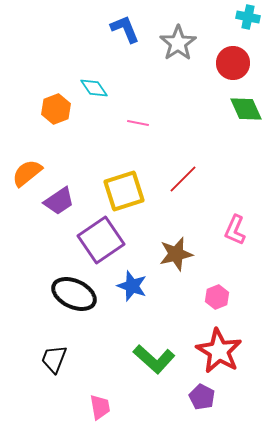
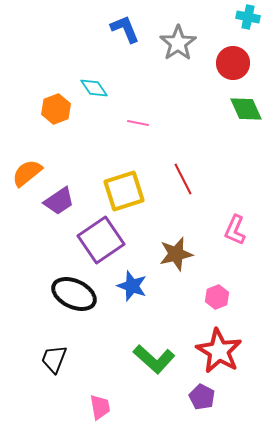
red line: rotated 72 degrees counterclockwise
